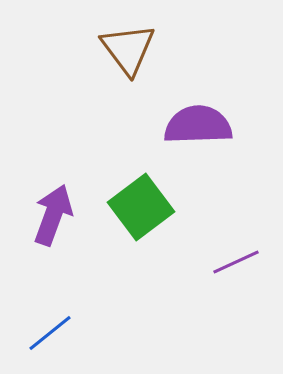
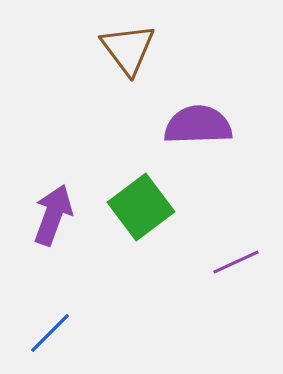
blue line: rotated 6 degrees counterclockwise
